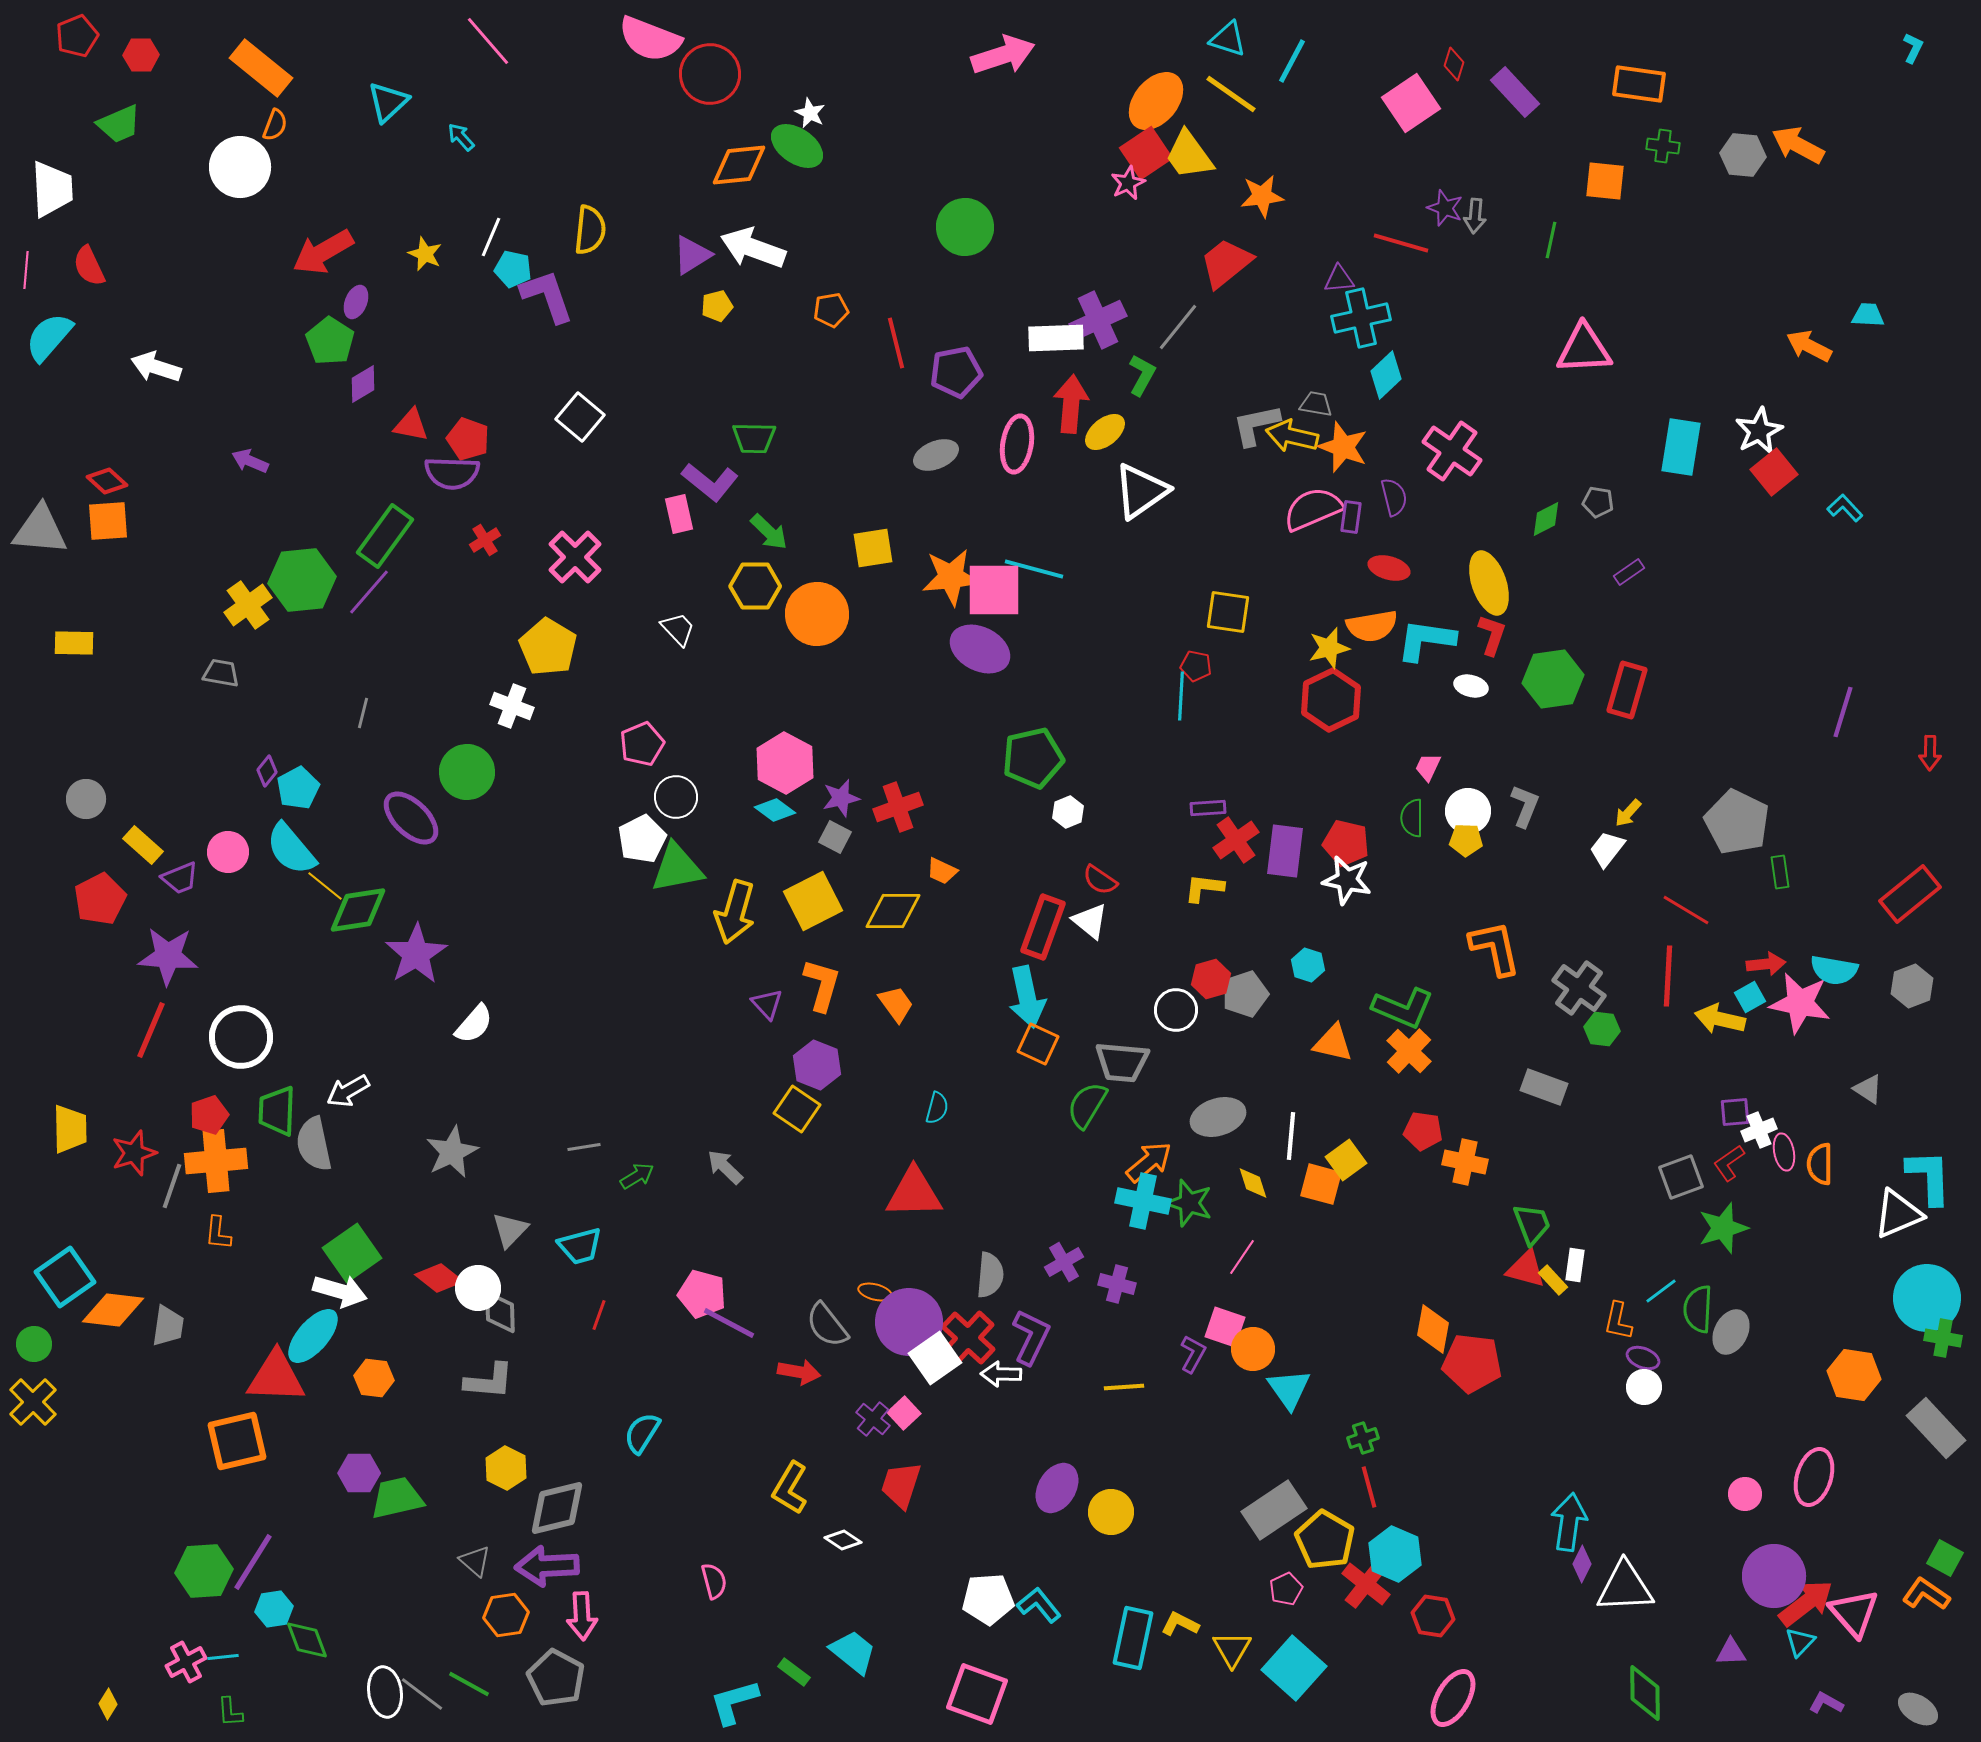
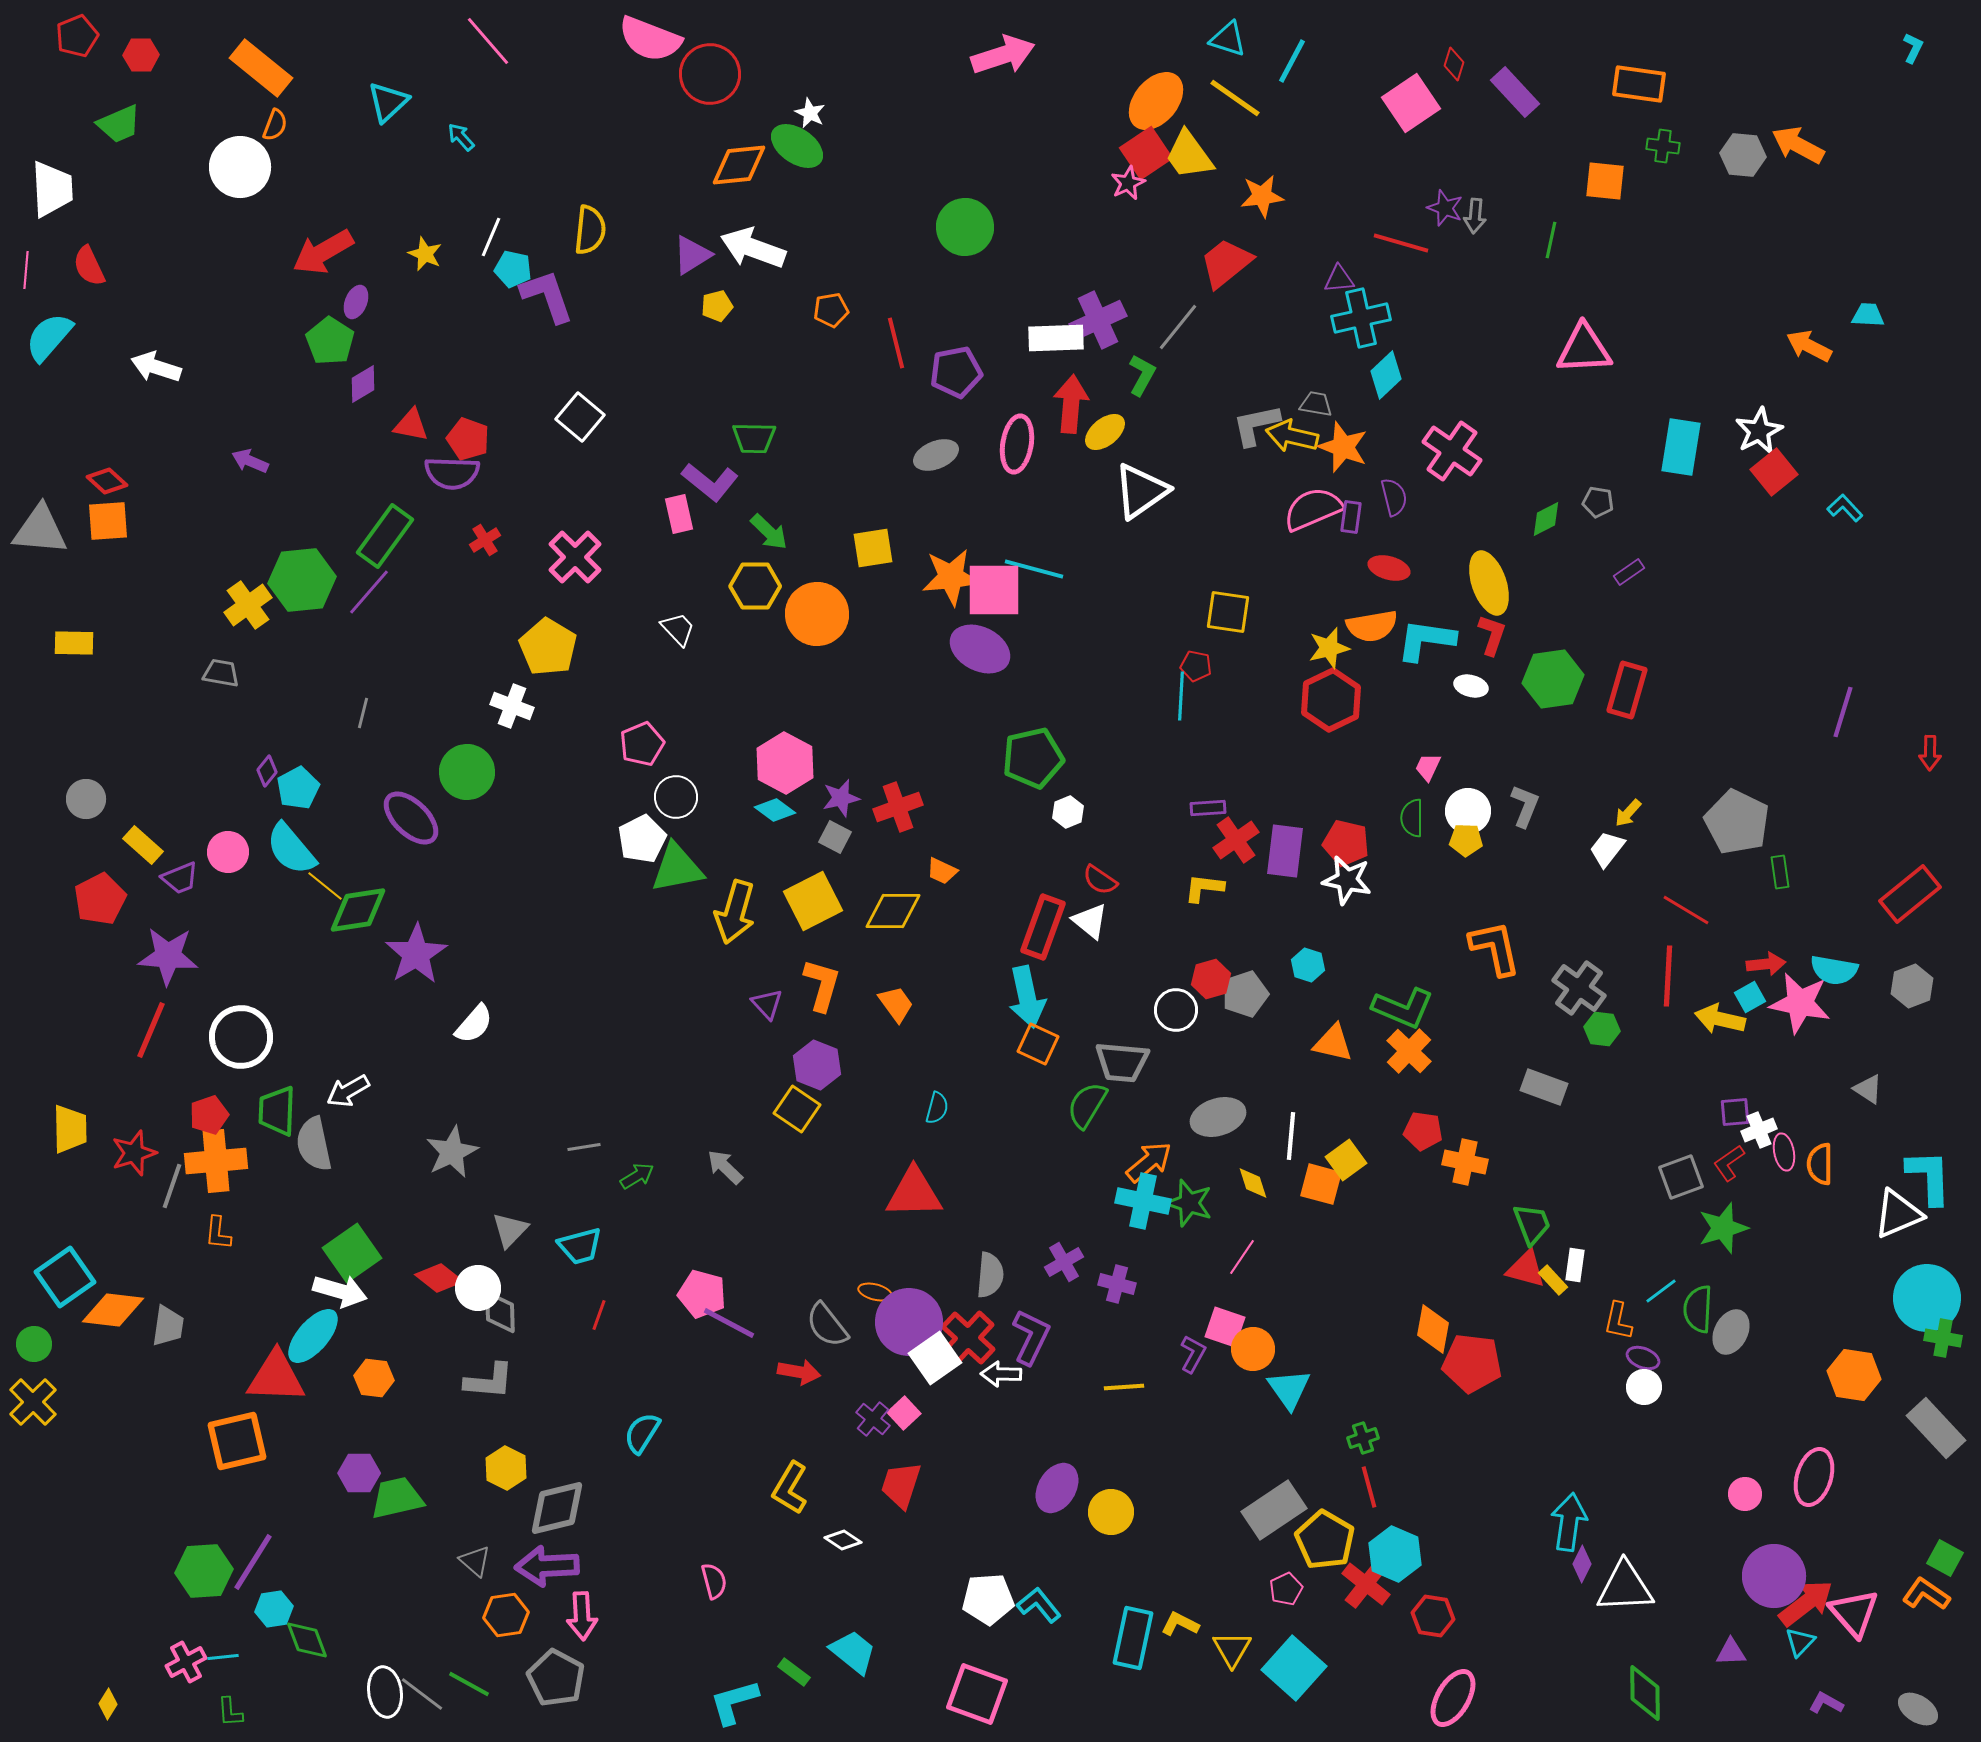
yellow line at (1231, 94): moved 4 px right, 4 px down
